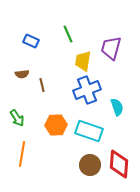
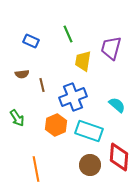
blue cross: moved 14 px left, 7 px down
cyan semicircle: moved 2 px up; rotated 30 degrees counterclockwise
orange hexagon: rotated 20 degrees counterclockwise
orange line: moved 14 px right, 15 px down; rotated 20 degrees counterclockwise
red diamond: moved 7 px up
